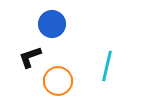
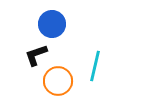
black L-shape: moved 6 px right, 2 px up
cyan line: moved 12 px left
